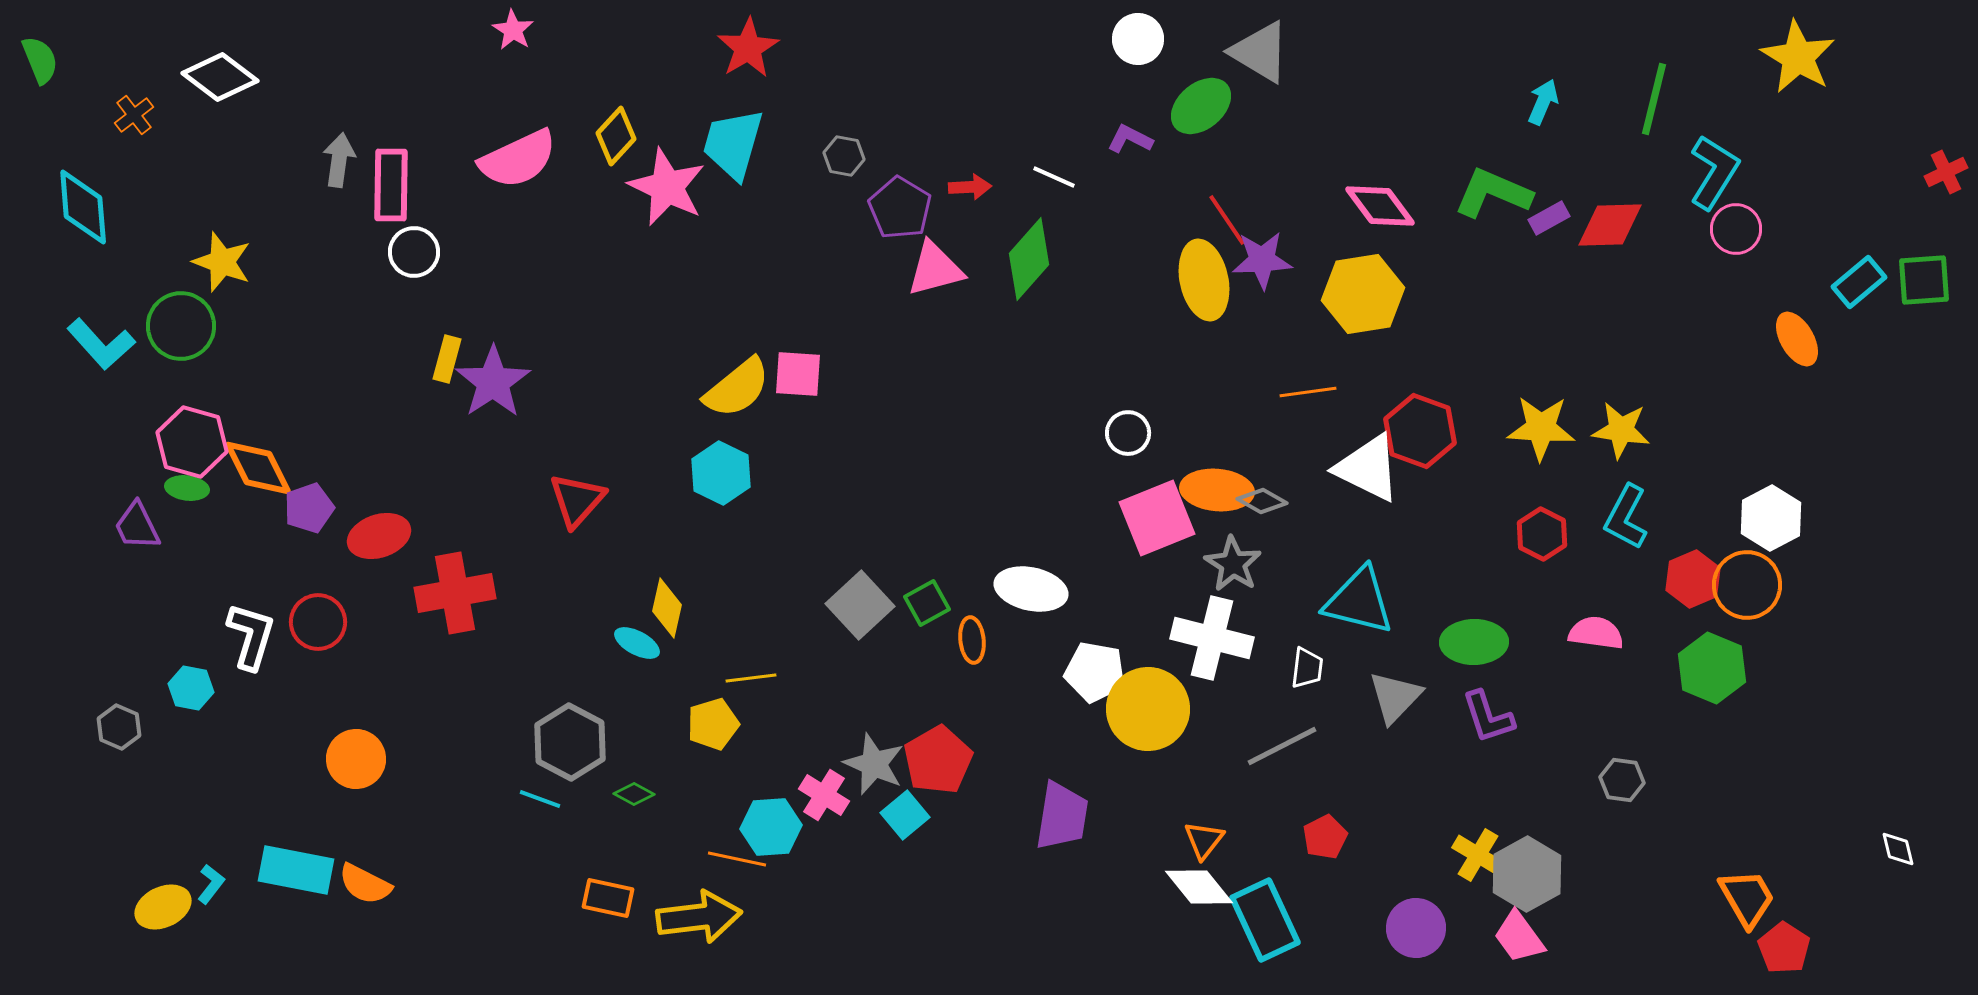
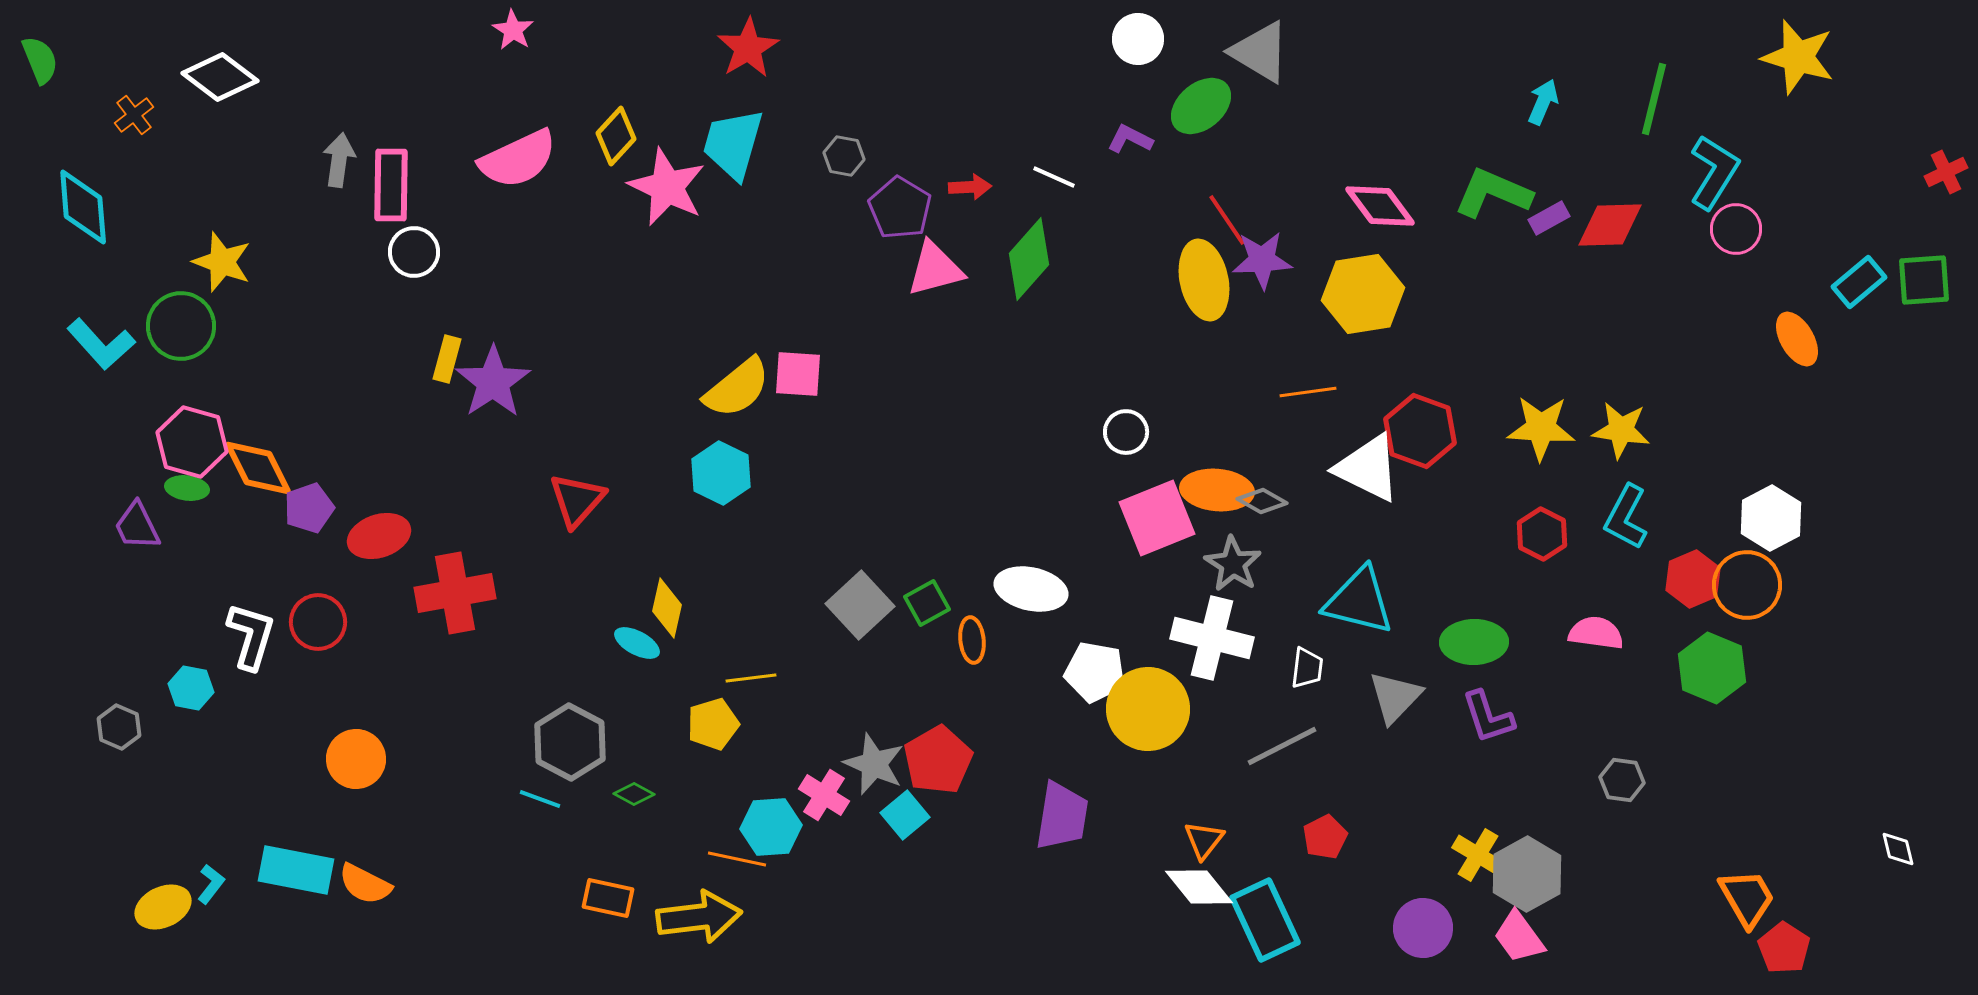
yellow star at (1798, 57): rotated 14 degrees counterclockwise
white circle at (1128, 433): moved 2 px left, 1 px up
purple circle at (1416, 928): moved 7 px right
